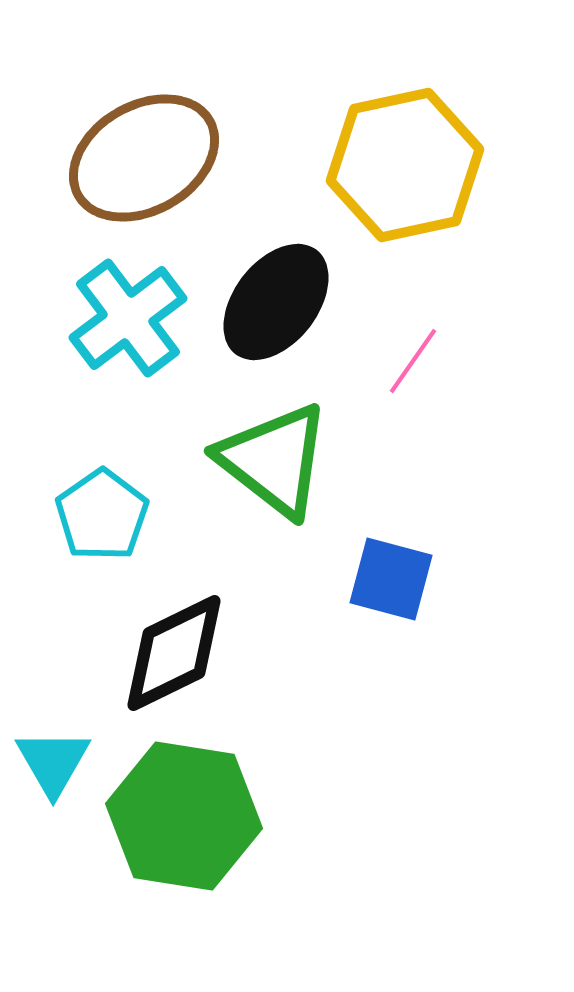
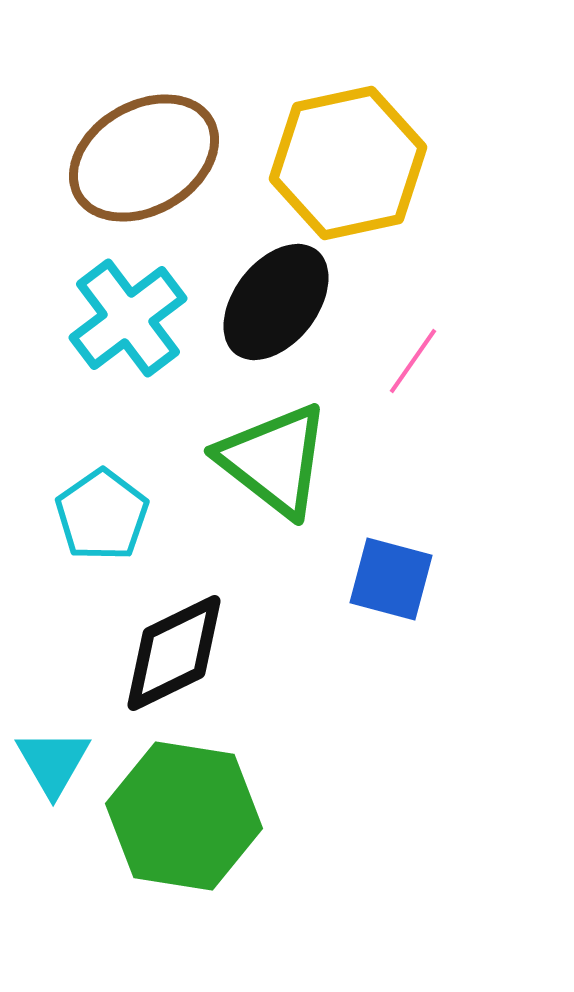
yellow hexagon: moved 57 px left, 2 px up
